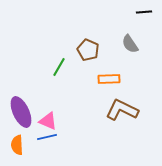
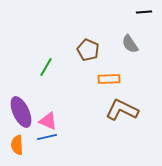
green line: moved 13 px left
